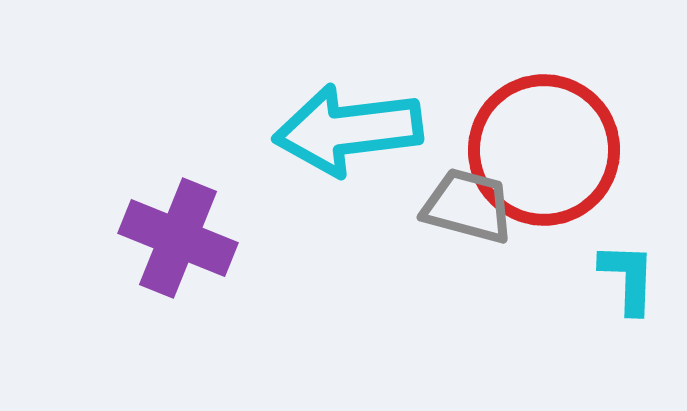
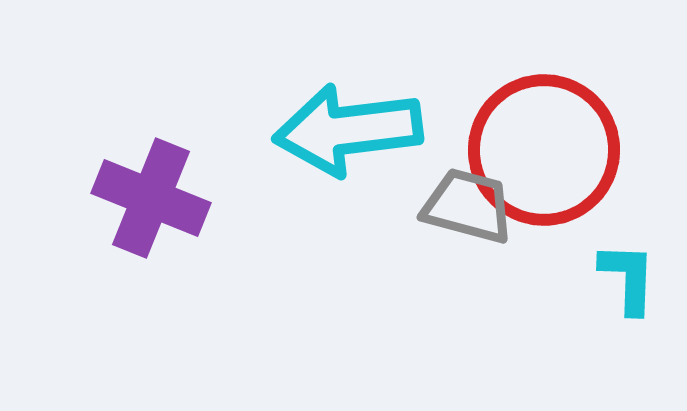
purple cross: moved 27 px left, 40 px up
